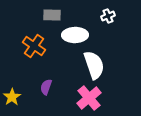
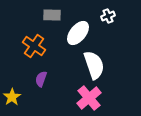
white ellipse: moved 3 px right, 2 px up; rotated 50 degrees counterclockwise
purple semicircle: moved 5 px left, 8 px up
